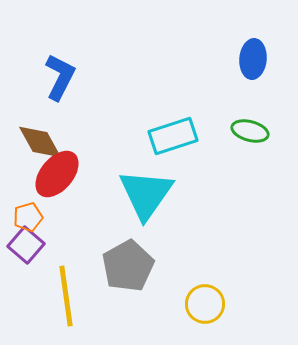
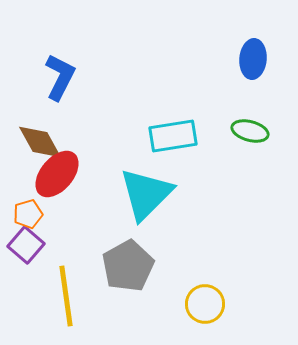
cyan rectangle: rotated 9 degrees clockwise
cyan triangle: rotated 10 degrees clockwise
orange pentagon: moved 3 px up
